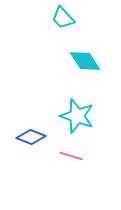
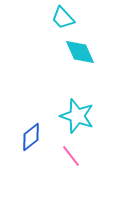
cyan diamond: moved 5 px left, 9 px up; rotated 8 degrees clockwise
blue diamond: rotated 60 degrees counterclockwise
pink line: rotated 35 degrees clockwise
